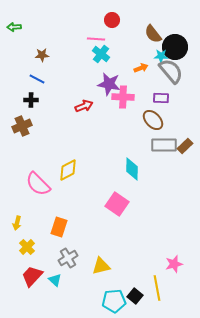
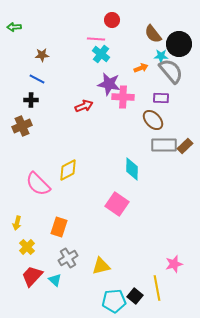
black circle: moved 4 px right, 3 px up
